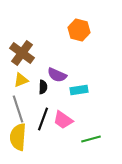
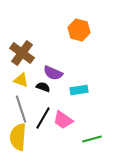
purple semicircle: moved 4 px left, 2 px up
yellow triangle: rotated 42 degrees clockwise
black semicircle: rotated 72 degrees counterclockwise
gray line: moved 3 px right
black line: moved 1 px up; rotated 10 degrees clockwise
green line: moved 1 px right
